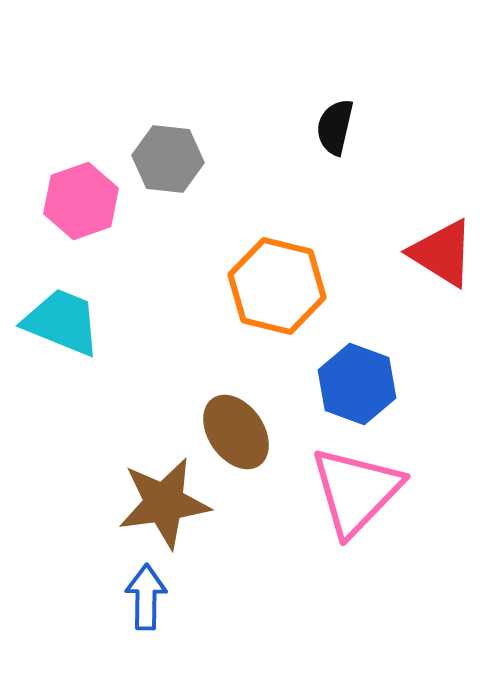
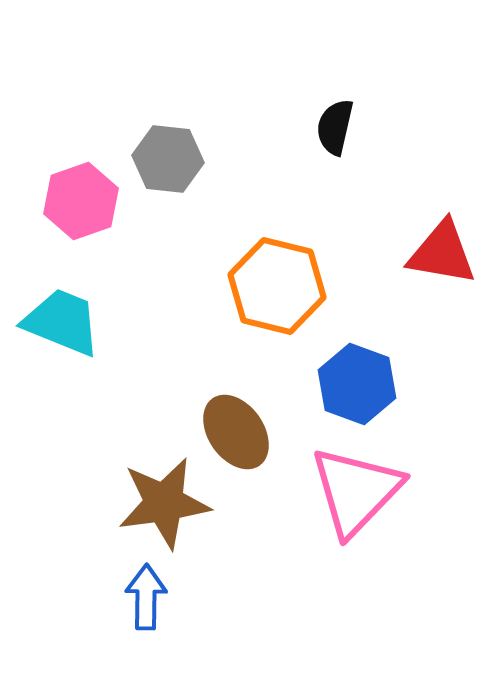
red triangle: rotated 22 degrees counterclockwise
